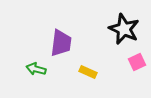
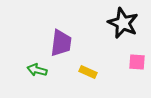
black star: moved 1 px left, 6 px up
pink square: rotated 30 degrees clockwise
green arrow: moved 1 px right, 1 px down
